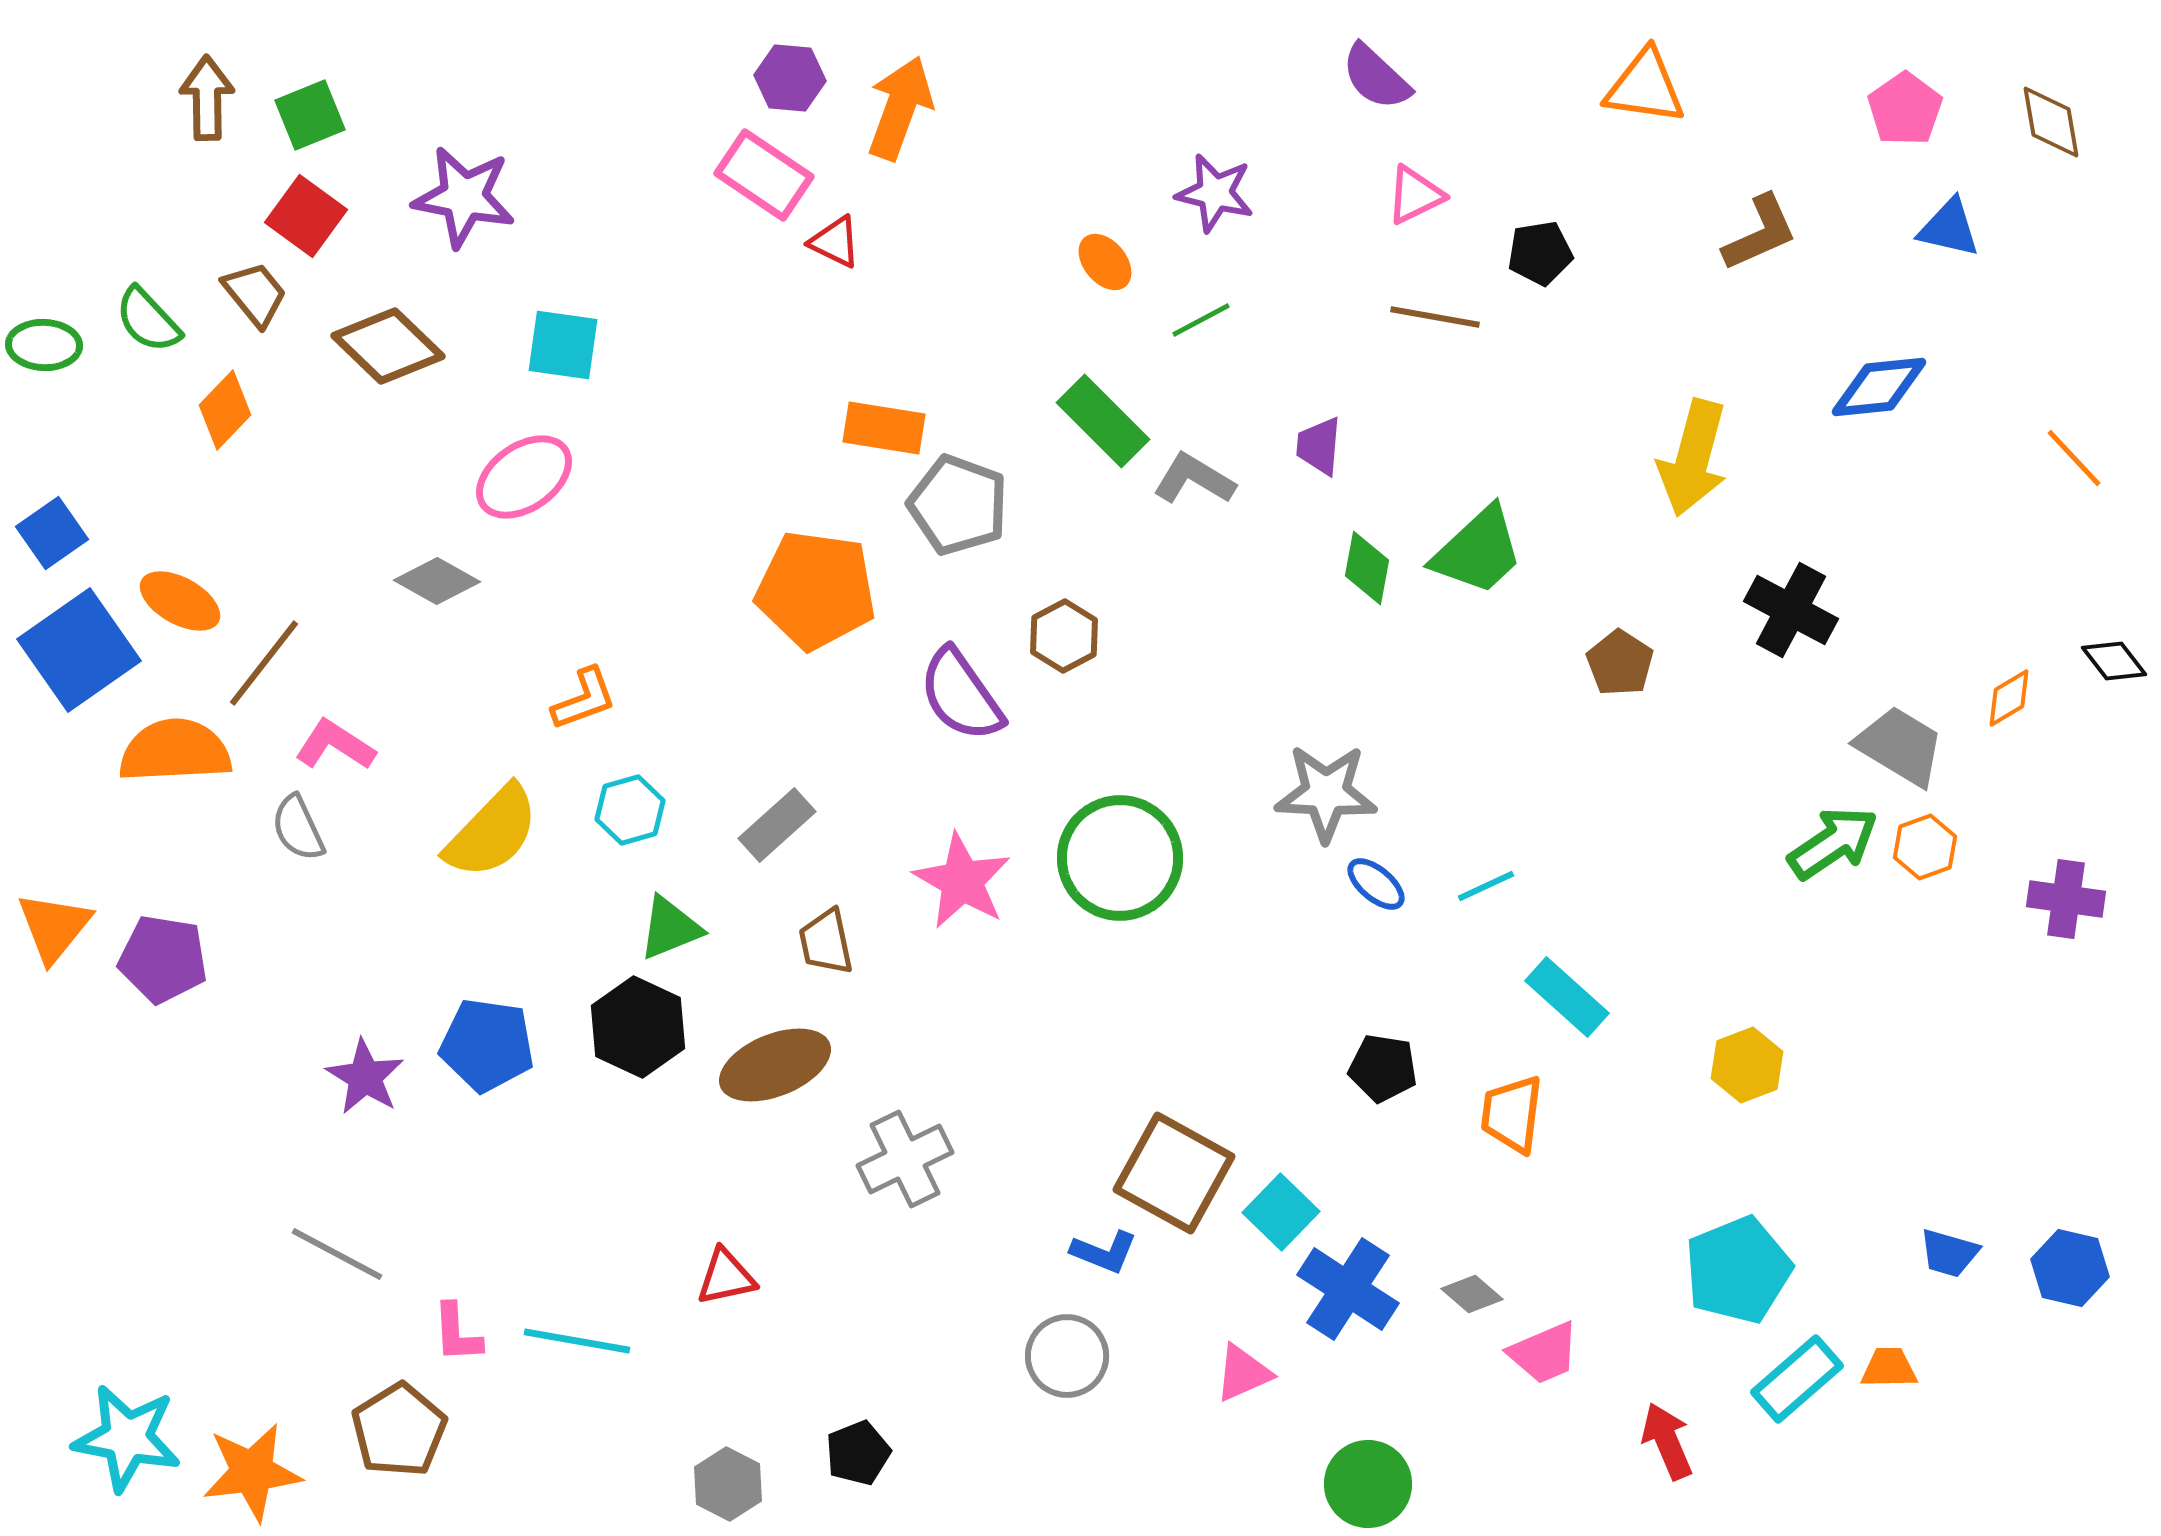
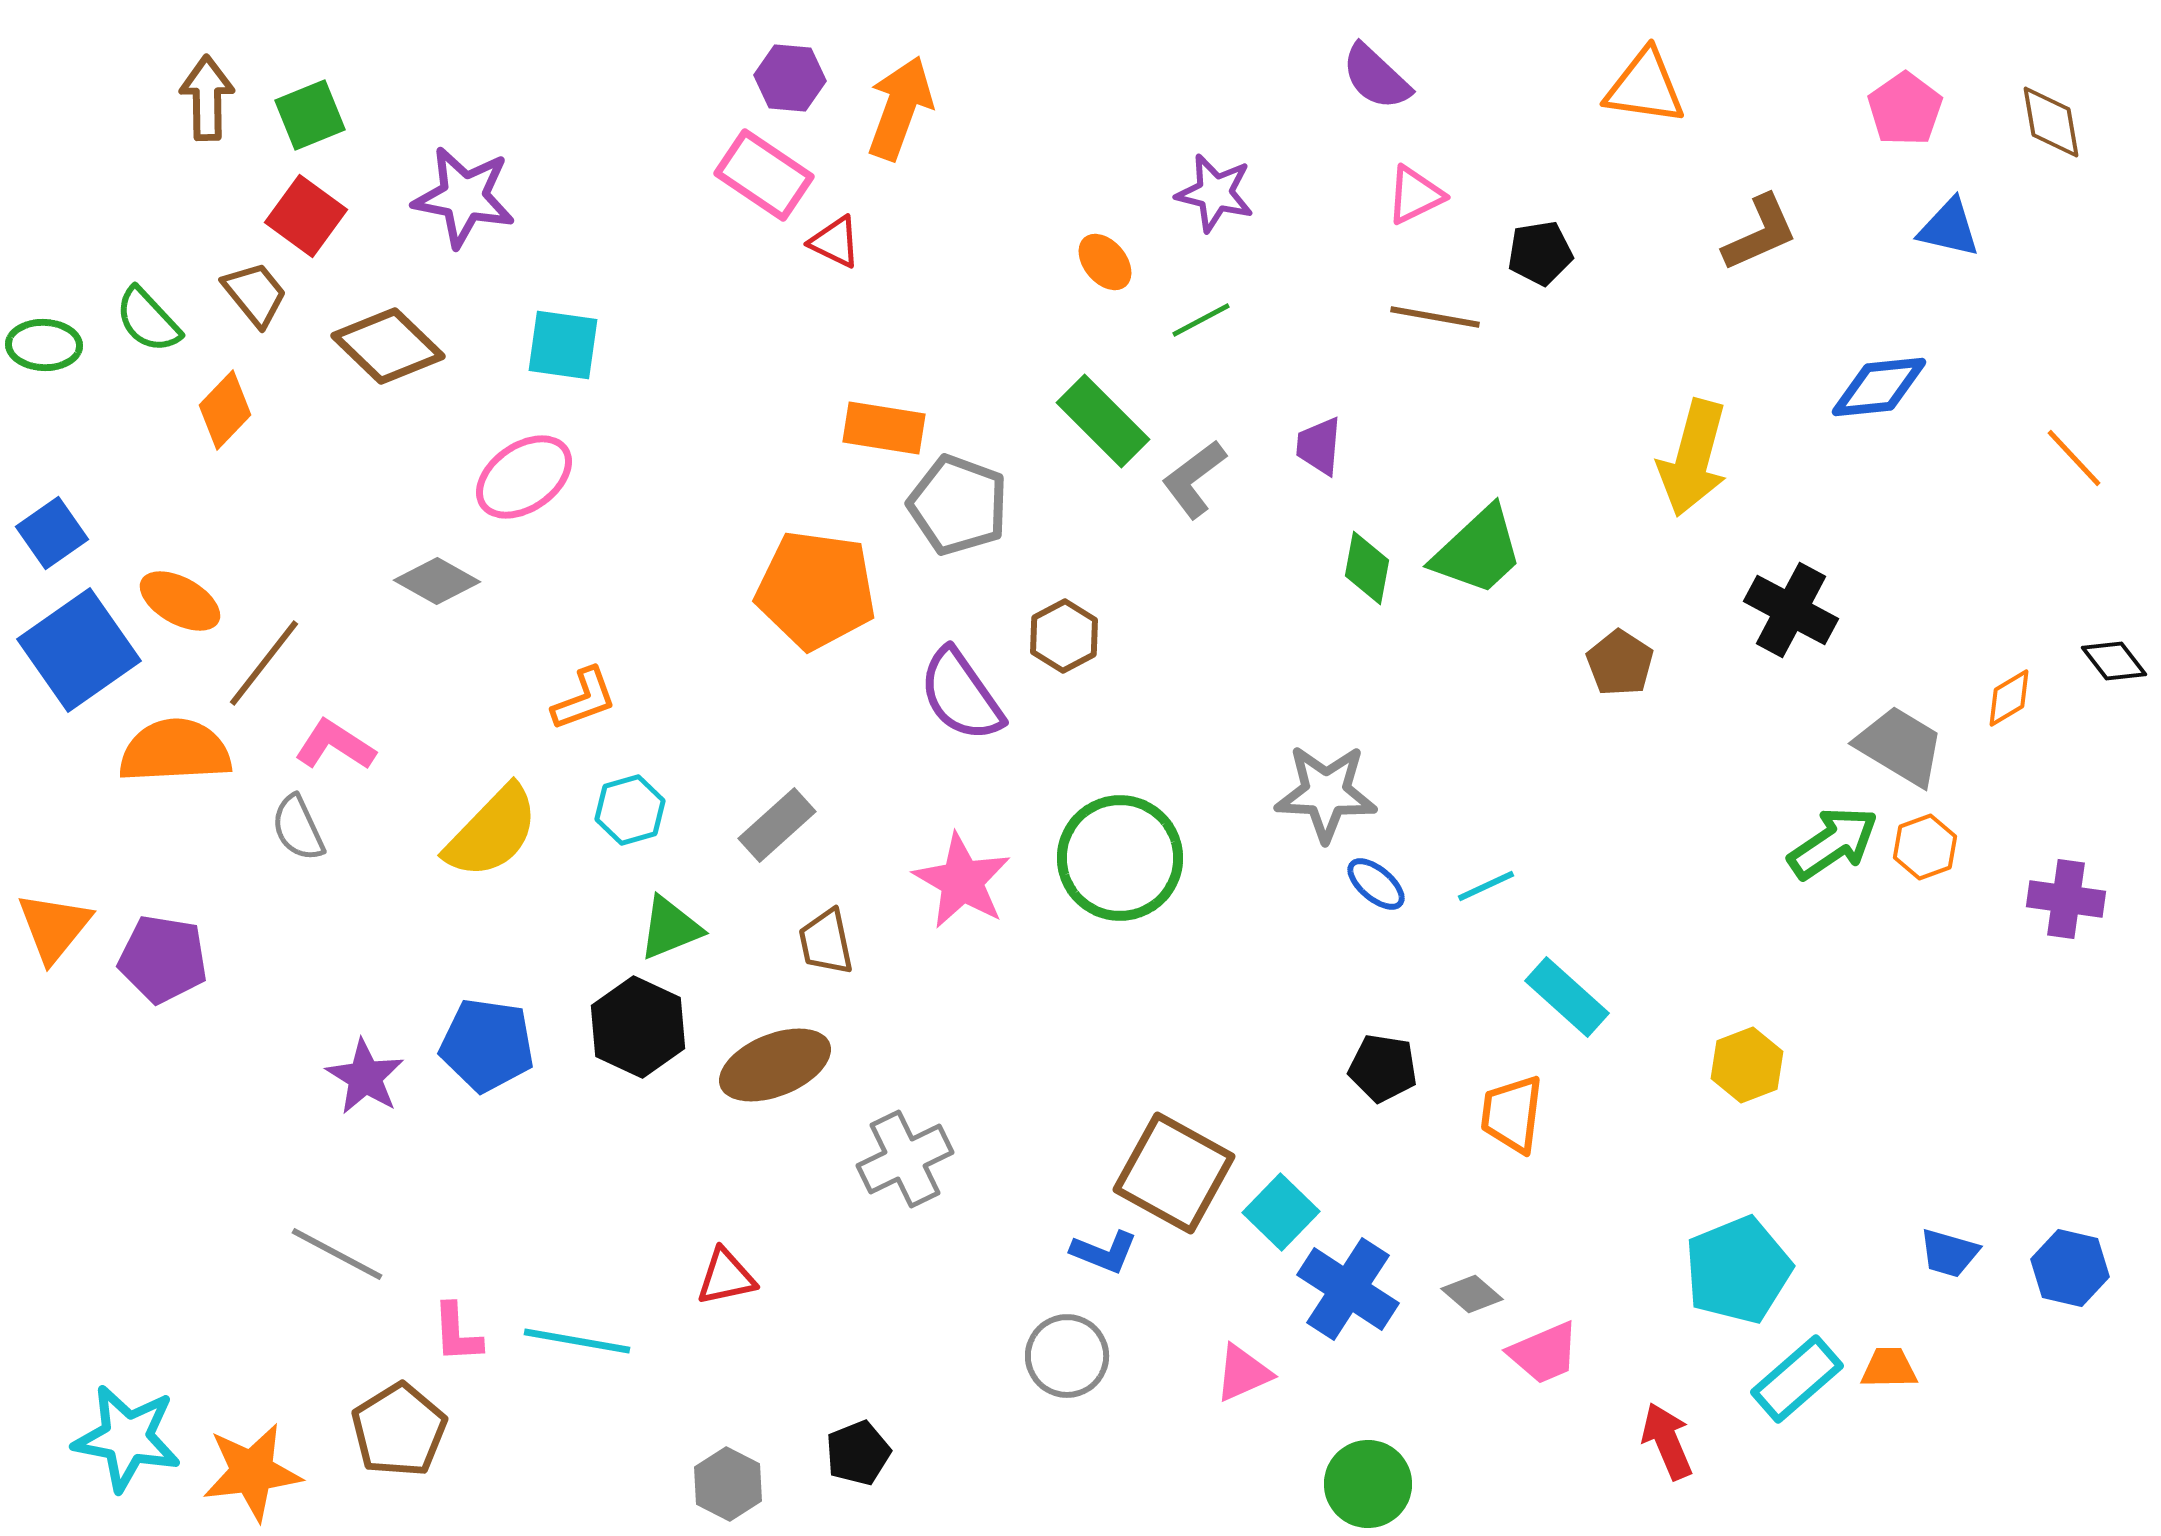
gray L-shape at (1194, 479): rotated 68 degrees counterclockwise
